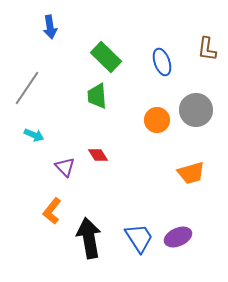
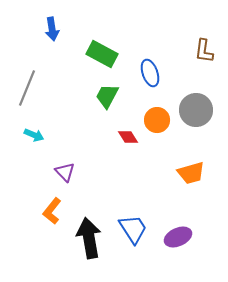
blue arrow: moved 2 px right, 2 px down
brown L-shape: moved 3 px left, 2 px down
green rectangle: moved 4 px left, 3 px up; rotated 16 degrees counterclockwise
blue ellipse: moved 12 px left, 11 px down
gray line: rotated 12 degrees counterclockwise
green trapezoid: moved 10 px right; rotated 32 degrees clockwise
red diamond: moved 30 px right, 18 px up
purple triangle: moved 5 px down
blue trapezoid: moved 6 px left, 9 px up
